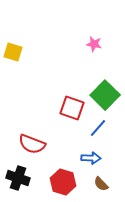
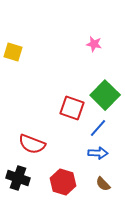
blue arrow: moved 7 px right, 5 px up
brown semicircle: moved 2 px right
